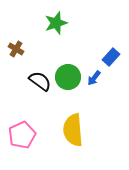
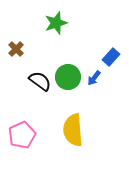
brown cross: rotated 14 degrees clockwise
